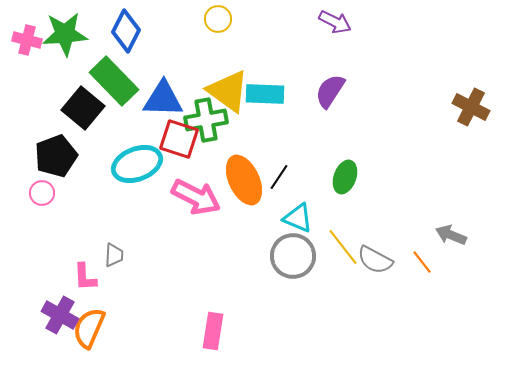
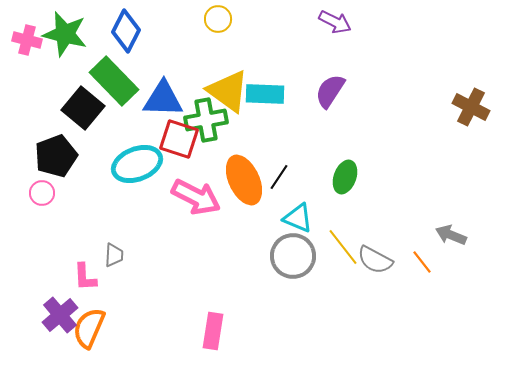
green star: rotated 18 degrees clockwise
purple cross: rotated 21 degrees clockwise
